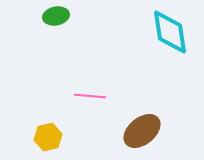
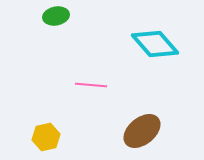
cyan diamond: moved 15 px left, 12 px down; rotated 33 degrees counterclockwise
pink line: moved 1 px right, 11 px up
yellow hexagon: moved 2 px left
